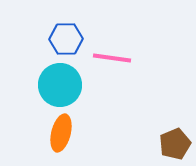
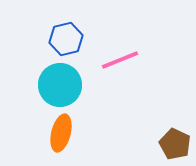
blue hexagon: rotated 12 degrees counterclockwise
pink line: moved 8 px right, 2 px down; rotated 30 degrees counterclockwise
brown pentagon: rotated 24 degrees counterclockwise
